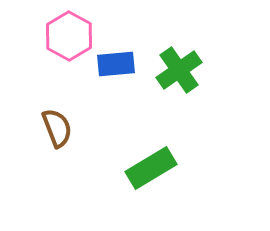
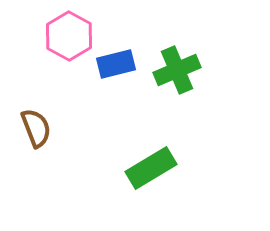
blue rectangle: rotated 9 degrees counterclockwise
green cross: moved 2 px left; rotated 12 degrees clockwise
brown semicircle: moved 21 px left
